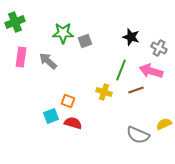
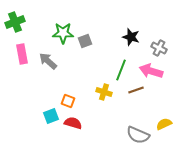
pink rectangle: moved 1 px right, 3 px up; rotated 18 degrees counterclockwise
